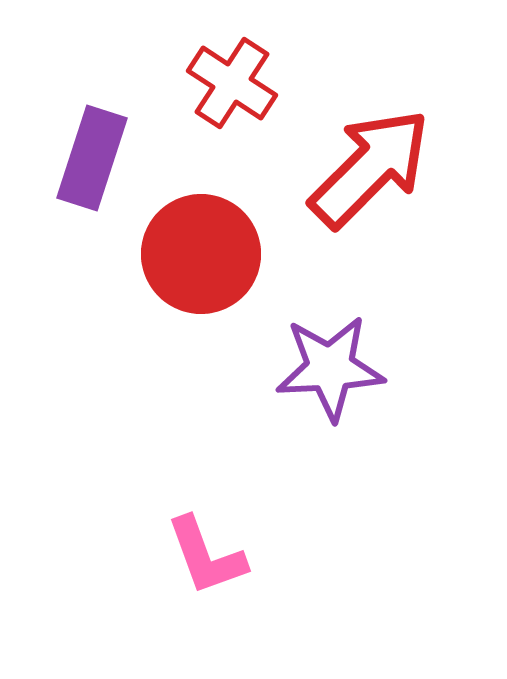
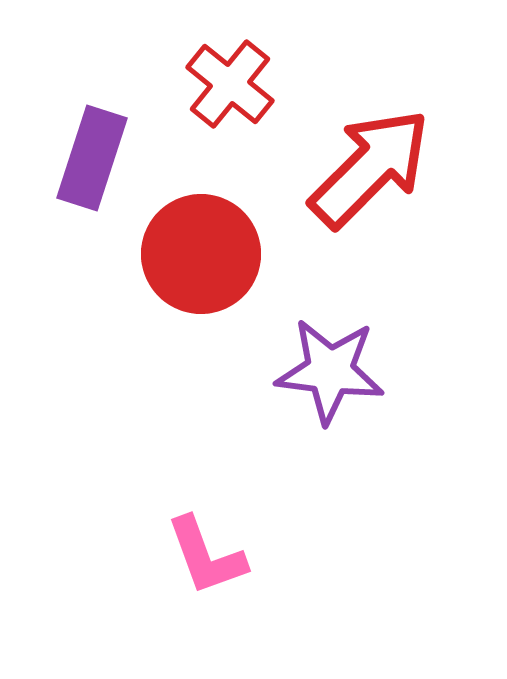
red cross: moved 2 px left, 1 px down; rotated 6 degrees clockwise
purple star: moved 3 px down; rotated 10 degrees clockwise
